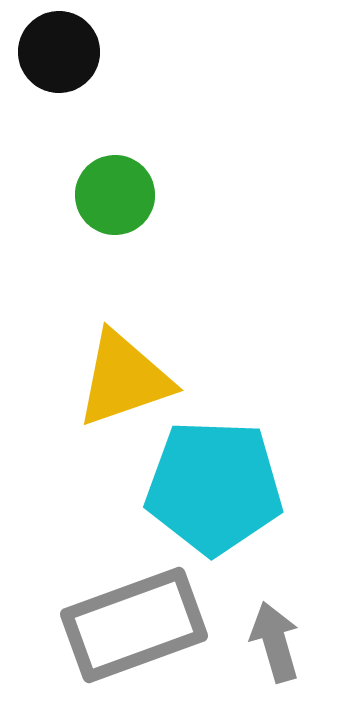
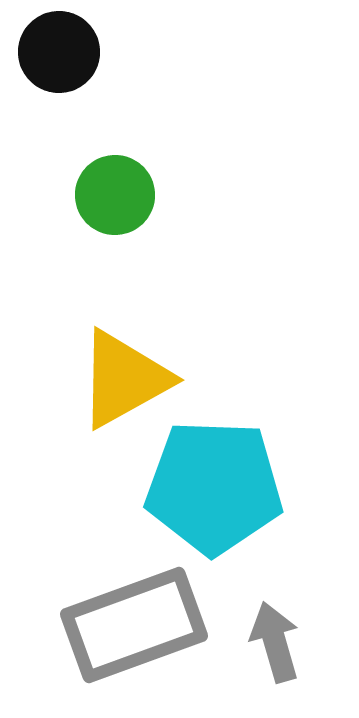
yellow triangle: rotated 10 degrees counterclockwise
